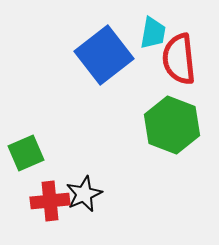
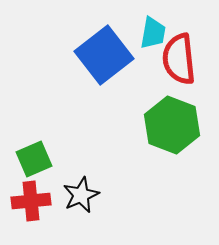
green square: moved 8 px right, 6 px down
black star: moved 3 px left, 1 px down
red cross: moved 19 px left
